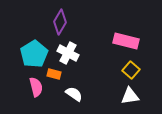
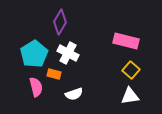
white semicircle: rotated 126 degrees clockwise
